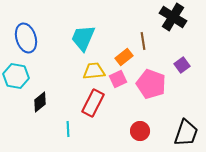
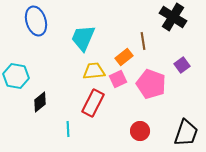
blue ellipse: moved 10 px right, 17 px up
